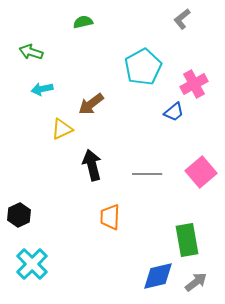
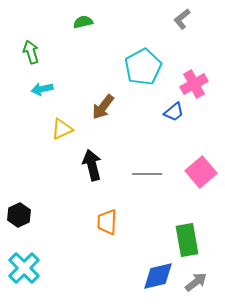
green arrow: rotated 55 degrees clockwise
brown arrow: moved 12 px right, 3 px down; rotated 16 degrees counterclockwise
orange trapezoid: moved 3 px left, 5 px down
cyan cross: moved 8 px left, 4 px down
